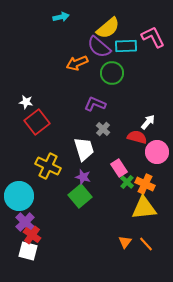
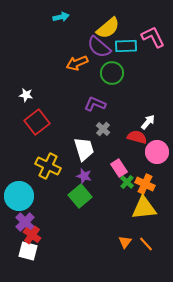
white star: moved 7 px up
purple star: moved 1 px right, 1 px up
